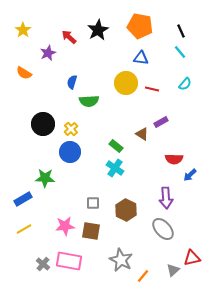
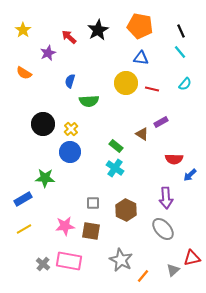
blue semicircle: moved 2 px left, 1 px up
